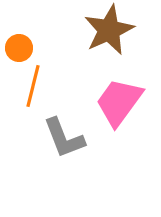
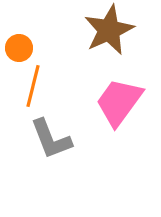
gray L-shape: moved 13 px left, 1 px down
